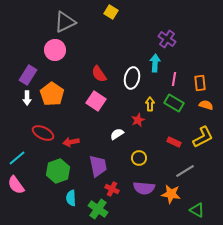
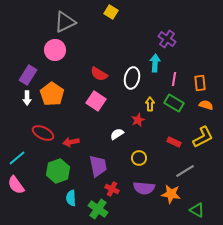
red semicircle: rotated 24 degrees counterclockwise
